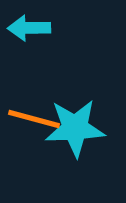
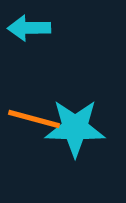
cyan star: rotated 4 degrees clockwise
